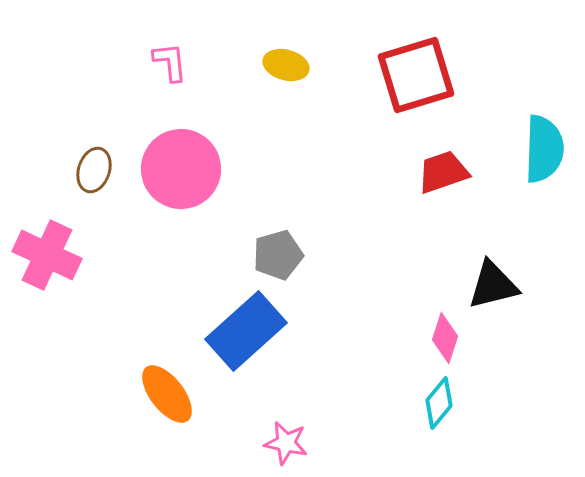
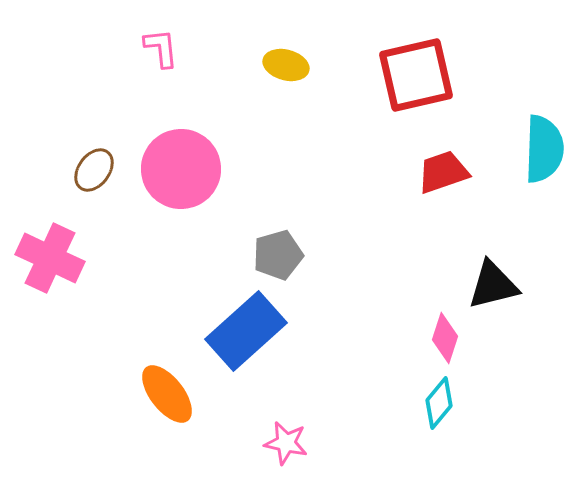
pink L-shape: moved 9 px left, 14 px up
red square: rotated 4 degrees clockwise
brown ellipse: rotated 18 degrees clockwise
pink cross: moved 3 px right, 3 px down
